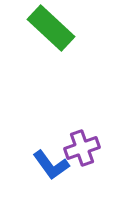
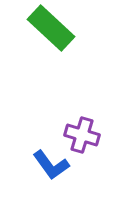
purple cross: moved 13 px up; rotated 36 degrees clockwise
